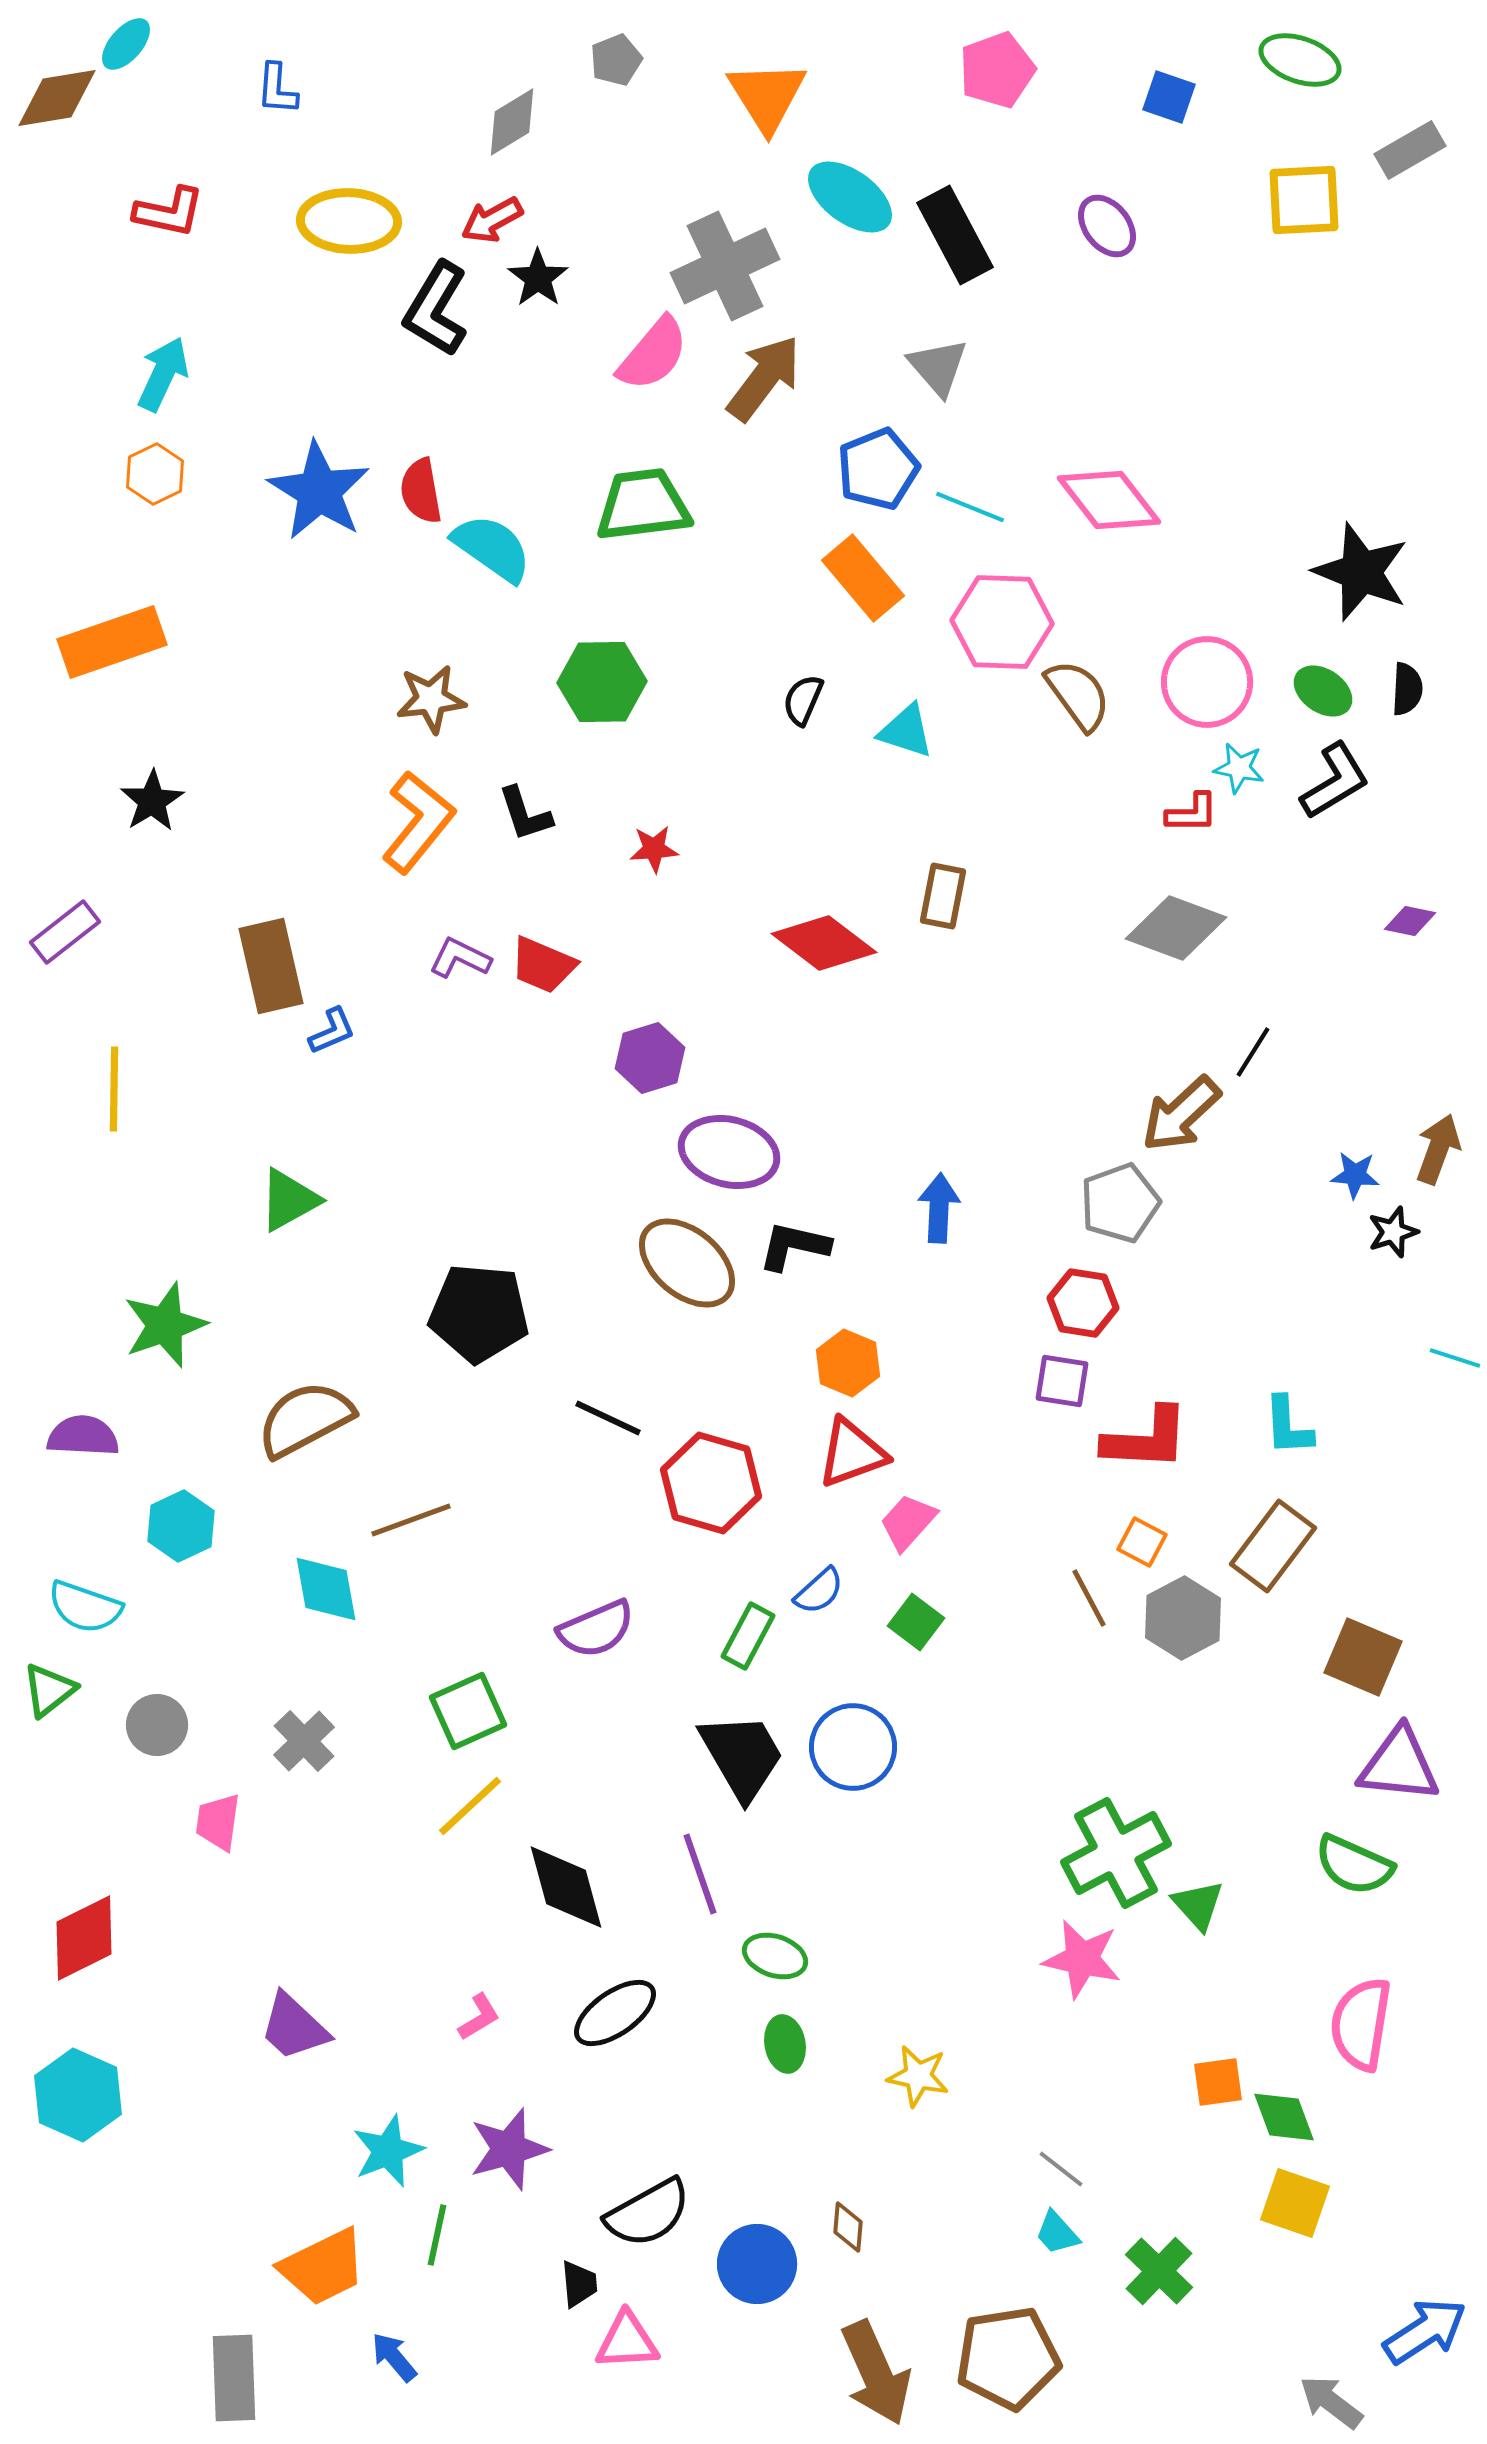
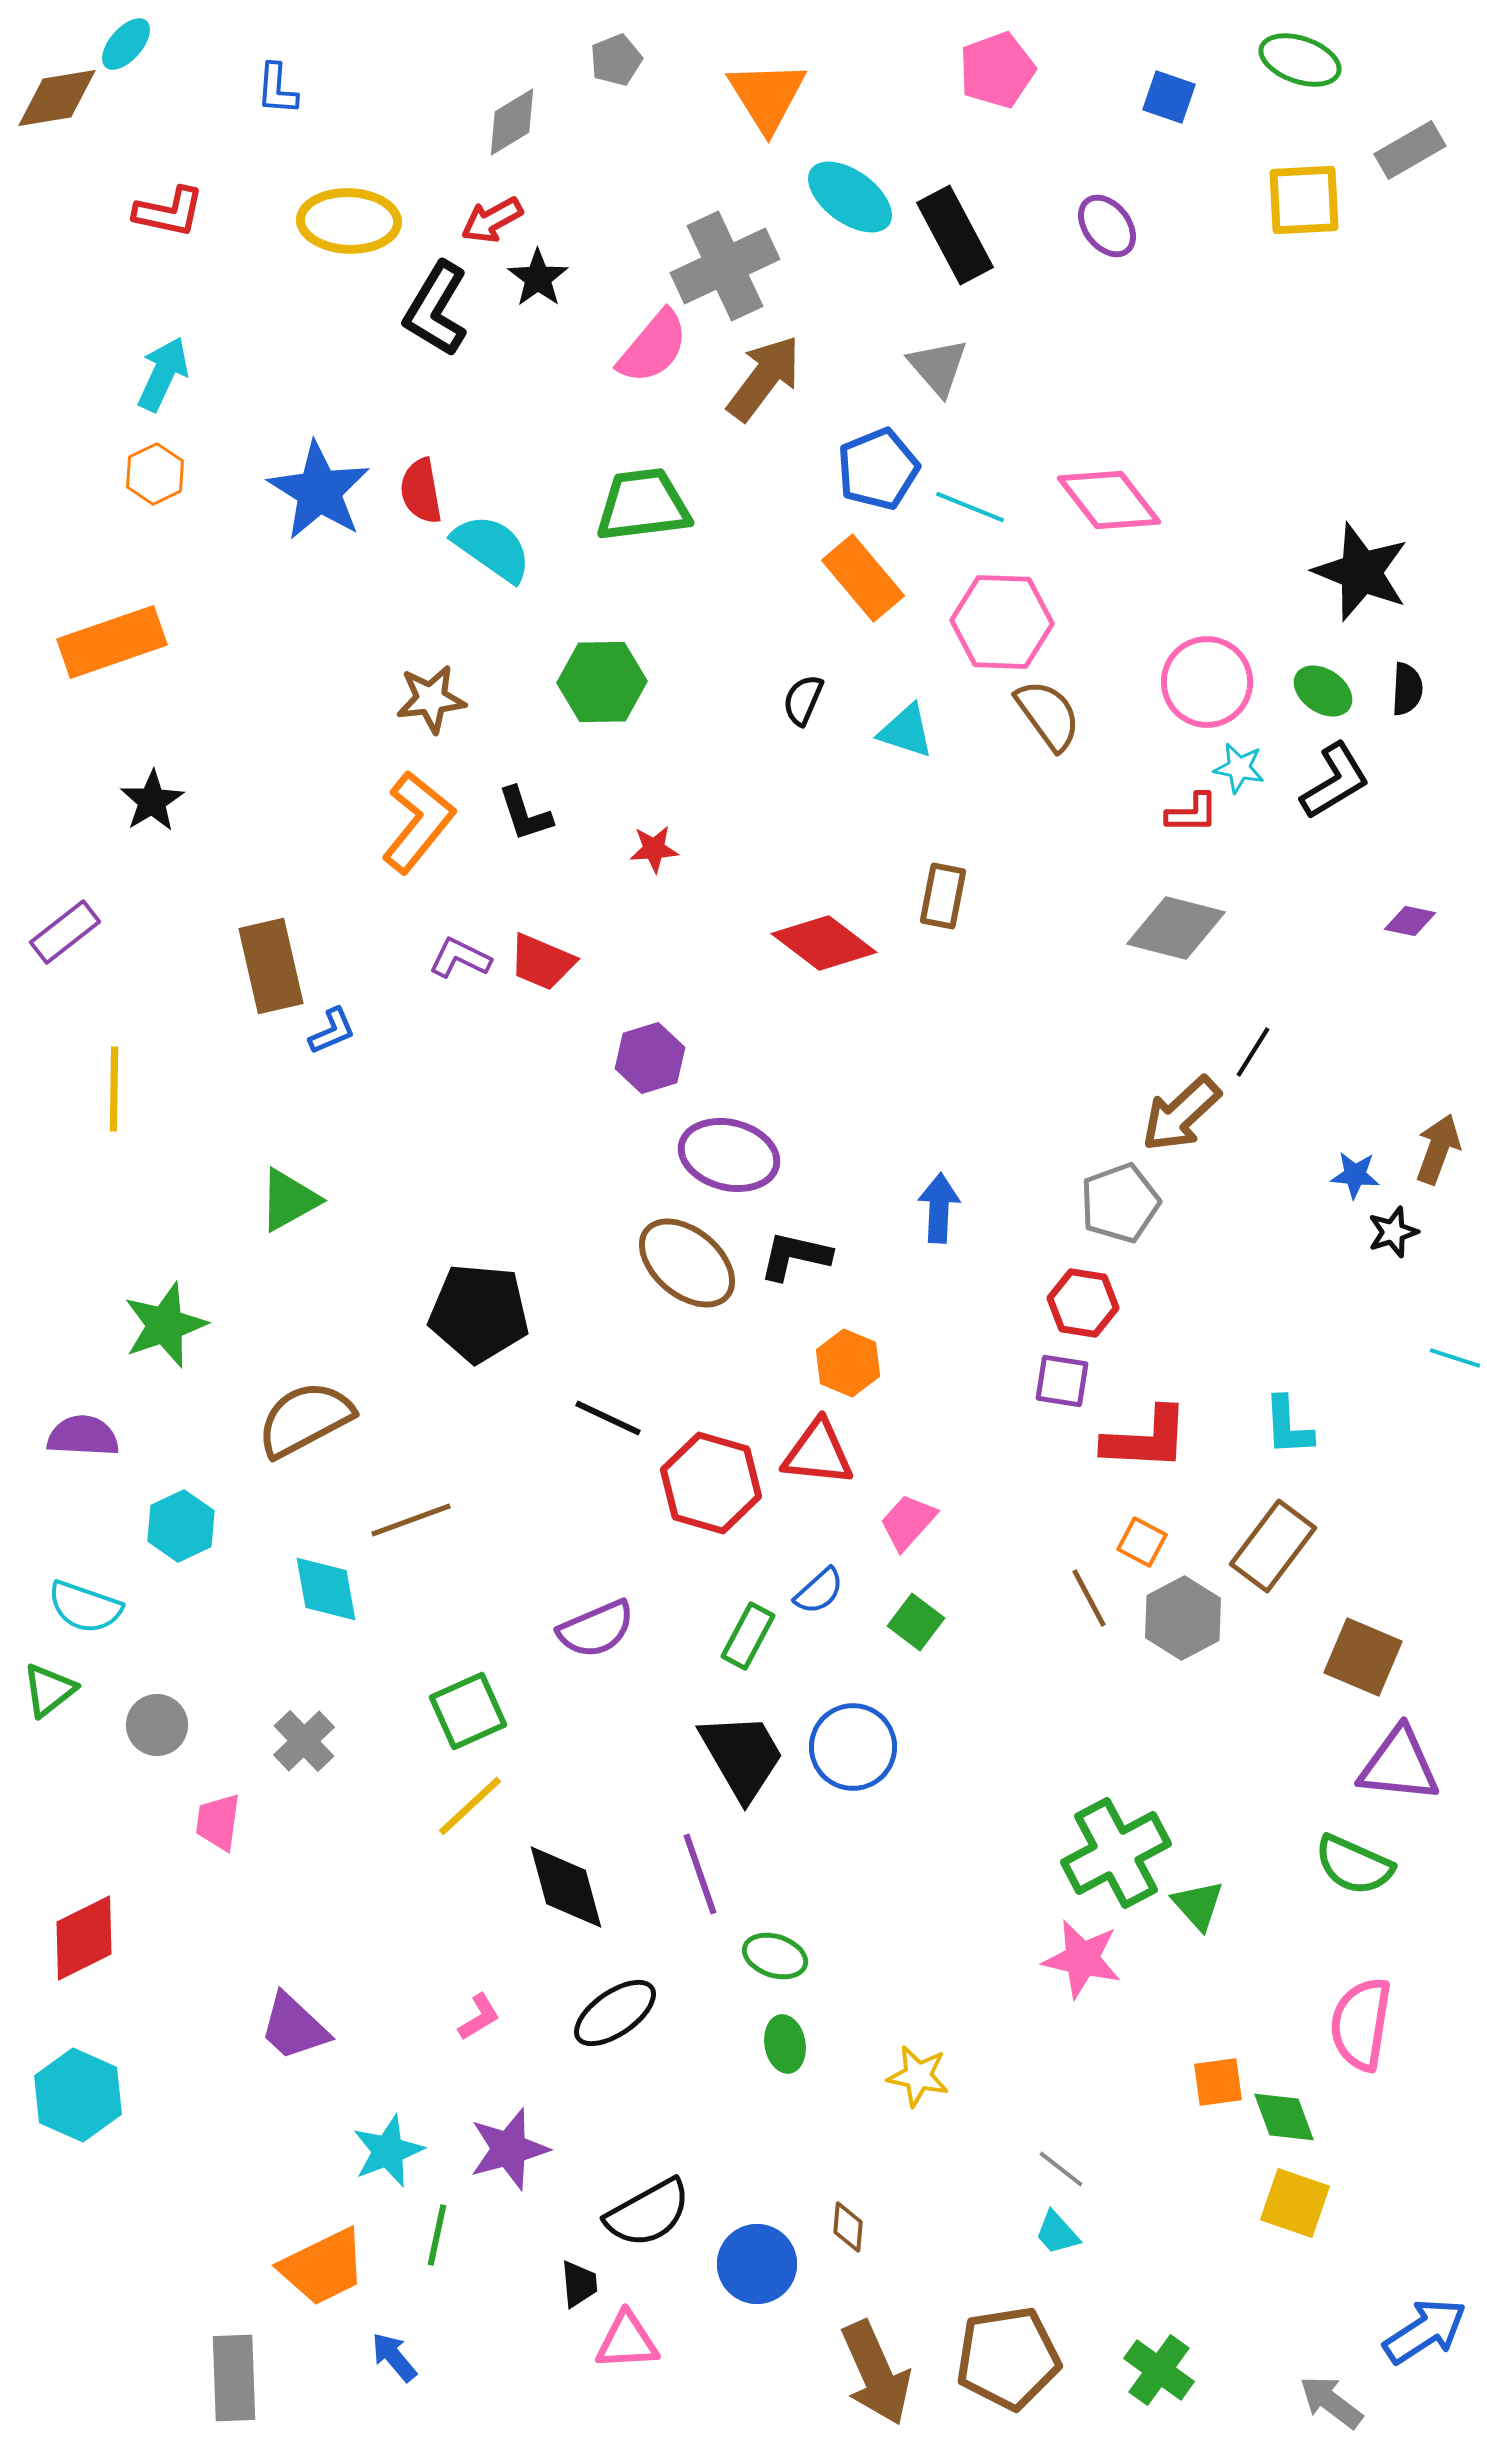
pink semicircle at (653, 354): moved 7 px up
brown semicircle at (1078, 695): moved 30 px left, 20 px down
gray diamond at (1176, 928): rotated 6 degrees counterclockwise
red trapezoid at (543, 965): moved 1 px left, 3 px up
purple ellipse at (729, 1152): moved 3 px down
black L-shape at (794, 1246): moved 1 px right, 10 px down
red triangle at (852, 1453): moved 34 px left; rotated 26 degrees clockwise
green cross at (1159, 2271): moved 99 px down; rotated 8 degrees counterclockwise
